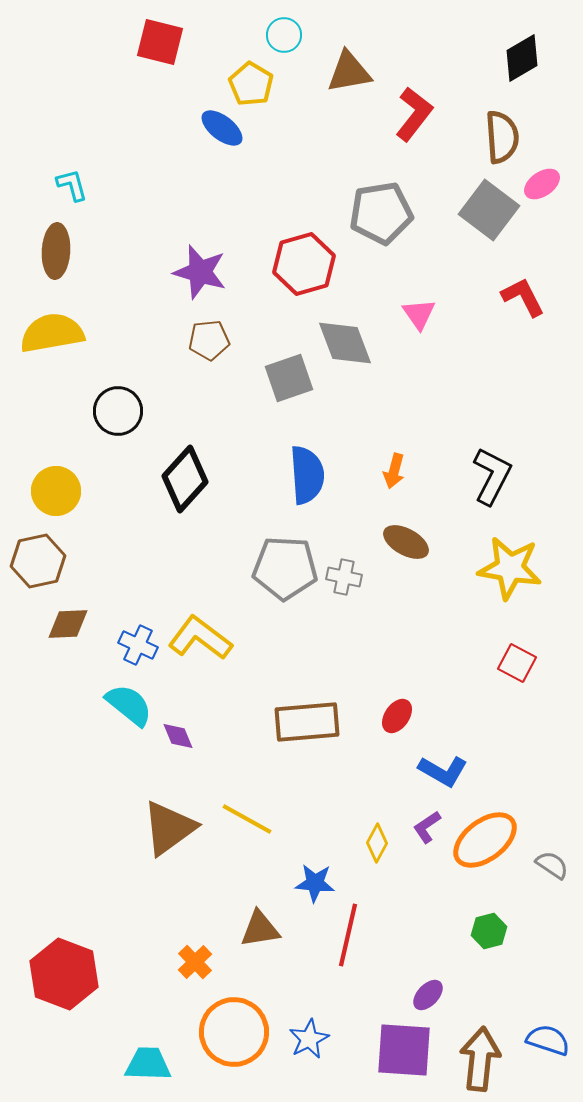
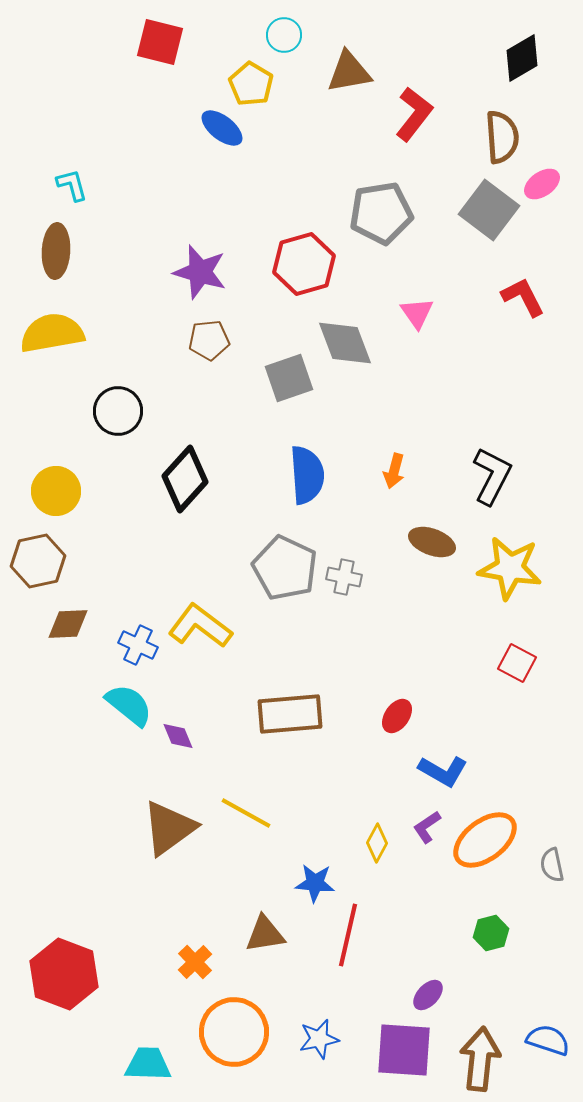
pink triangle at (419, 314): moved 2 px left, 1 px up
brown ellipse at (406, 542): moved 26 px right; rotated 9 degrees counterclockwise
gray pentagon at (285, 568): rotated 22 degrees clockwise
yellow L-shape at (200, 638): moved 12 px up
brown rectangle at (307, 722): moved 17 px left, 8 px up
yellow line at (247, 819): moved 1 px left, 6 px up
gray semicircle at (552, 865): rotated 136 degrees counterclockwise
brown triangle at (260, 929): moved 5 px right, 5 px down
green hexagon at (489, 931): moved 2 px right, 2 px down
blue star at (309, 1039): moved 10 px right; rotated 15 degrees clockwise
